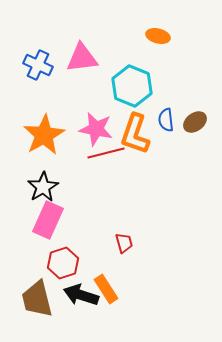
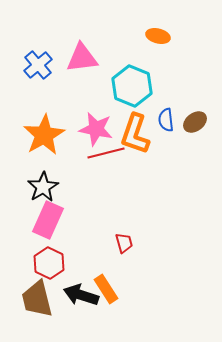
blue cross: rotated 24 degrees clockwise
red hexagon: moved 14 px left; rotated 16 degrees counterclockwise
